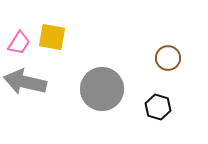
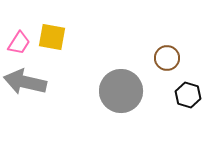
brown circle: moved 1 px left
gray circle: moved 19 px right, 2 px down
black hexagon: moved 30 px right, 12 px up
